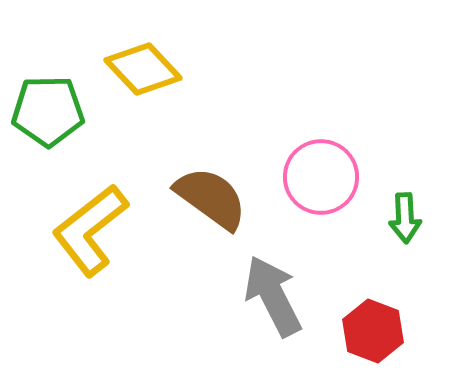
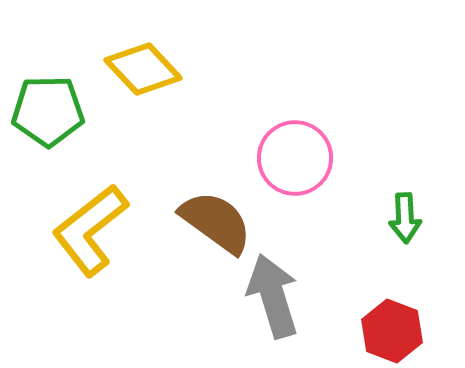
pink circle: moved 26 px left, 19 px up
brown semicircle: moved 5 px right, 24 px down
gray arrow: rotated 10 degrees clockwise
red hexagon: moved 19 px right
